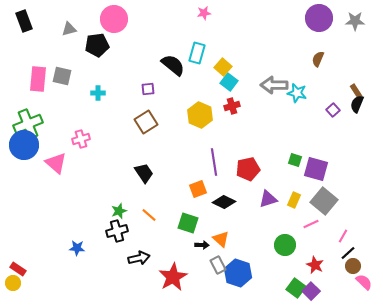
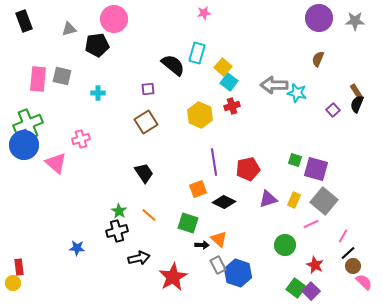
green star at (119, 211): rotated 21 degrees counterclockwise
orange triangle at (221, 239): moved 2 px left
red rectangle at (18, 269): moved 1 px right, 2 px up; rotated 49 degrees clockwise
